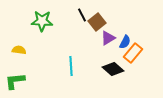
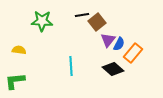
black line: rotated 72 degrees counterclockwise
purple triangle: moved 2 px down; rotated 21 degrees counterclockwise
blue semicircle: moved 6 px left, 2 px down
